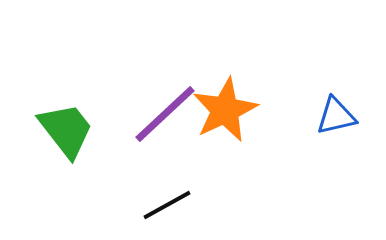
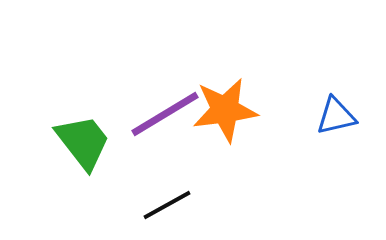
orange star: rotated 18 degrees clockwise
purple line: rotated 12 degrees clockwise
green trapezoid: moved 17 px right, 12 px down
